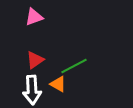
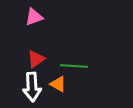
red triangle: moved 1 px right, 1 px up
green line: rotated 32 degrees clockwise
white arrow: moved 3 px up
